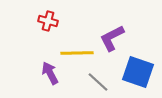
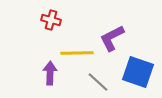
red cross: moved 3 px right, 1 px up
purple arrow: rotated 30 degrees clockwise
